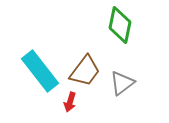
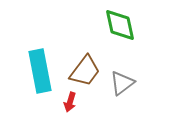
green diamond: rotated 24 degrees counterclockwise
cyan rectangle: rotated 27 degrees clockwise
